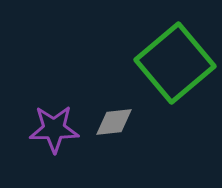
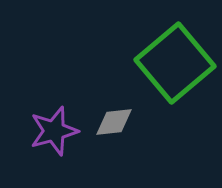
purple star: moved 2 px down; rotated 15 degrees counterclockwise
